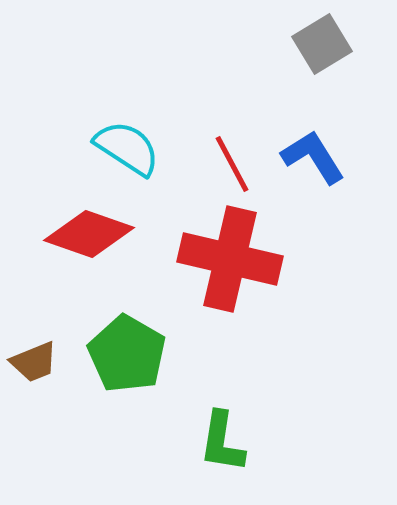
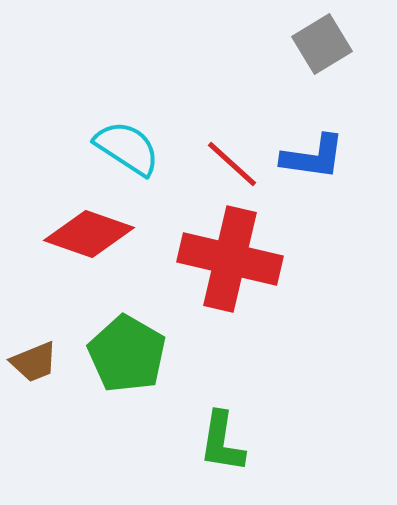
blue L-shape: rotated 130 degrees clockwise
red line: rotated 20 degrees counterclockwise
